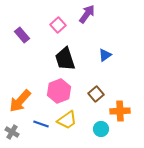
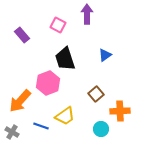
purple arrow: rotated 36 degrees counterclockwise
pink square: rotated 21 degrees counterclockwise
pink hexagon: moved 11 px left, 8 px up
yellow trapezoid: moved 2 px left, 4 px up
blue line: moved 2 px down
